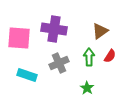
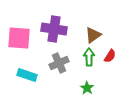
brown triangle: moved 7 px left, 4 px down
